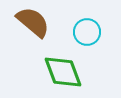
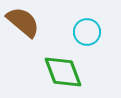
brown semicircle: moved 10 px left
